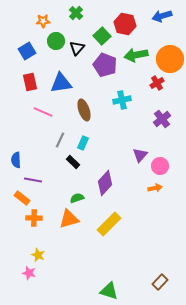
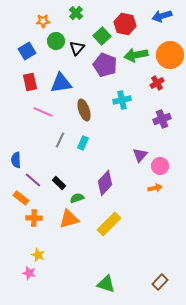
orange circle: moved 4 px up
purple cross: rotated 18 degrees clockwise
black rectangle: moved 14 px left, 21 px down
purple line: rotated 30 degrees clockwise
orange rectangle: moved 1 px left
green triangle: moved 3 px left, 7 px up
